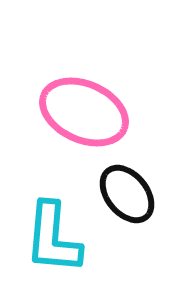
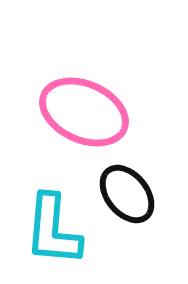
cyan L-shape: moved 8 px up
